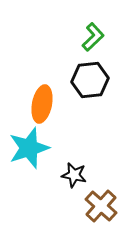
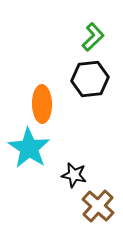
black hexagon: moved 1 px up
orange ellipse: rotated 12 degrees counterclockwise
cyan star: rotated 21 degrees counterclockwise
brown cross: moved 3 px left
